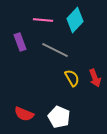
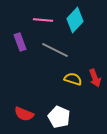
yellow semicircle: moved 1 px right, 1 px down; rotated 42 degrees counterclockwise
